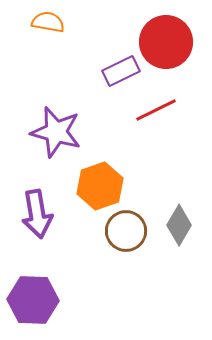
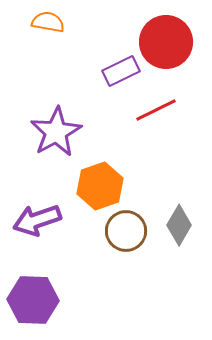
purple star: rotated 27 degrees clockwise
purple arrow: moved 6 px down; rotated 81 degrees clockwise
